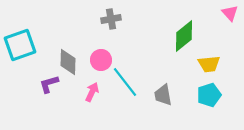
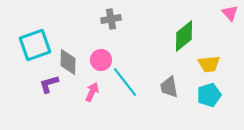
cyan square: moved 15 px right
gray trapezoid: moved 6 px right, 8 px up
